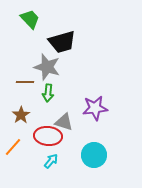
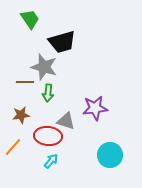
green trapezoid: rotated 10 degrees clockwise
gray star: moved 3 px left
brown star: rotated 24 degrees clockwise
gray triangle: moved 2 px right, 1 px up
cyan circle: moved 16 px right
